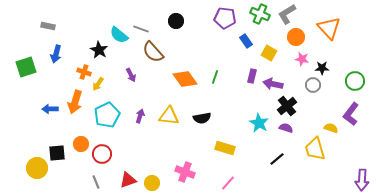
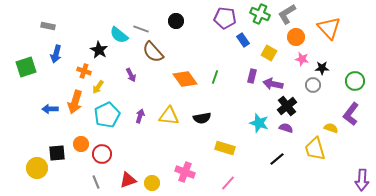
blue rectangle at (246, 41): moved 3 px left, 1 px up
orange cross at (84, 72): moved 1 px up
yellow arrow at (98, 84): moved 3 px down
cyan star at (259, 123): rotated 12 degrees counterclockwise
